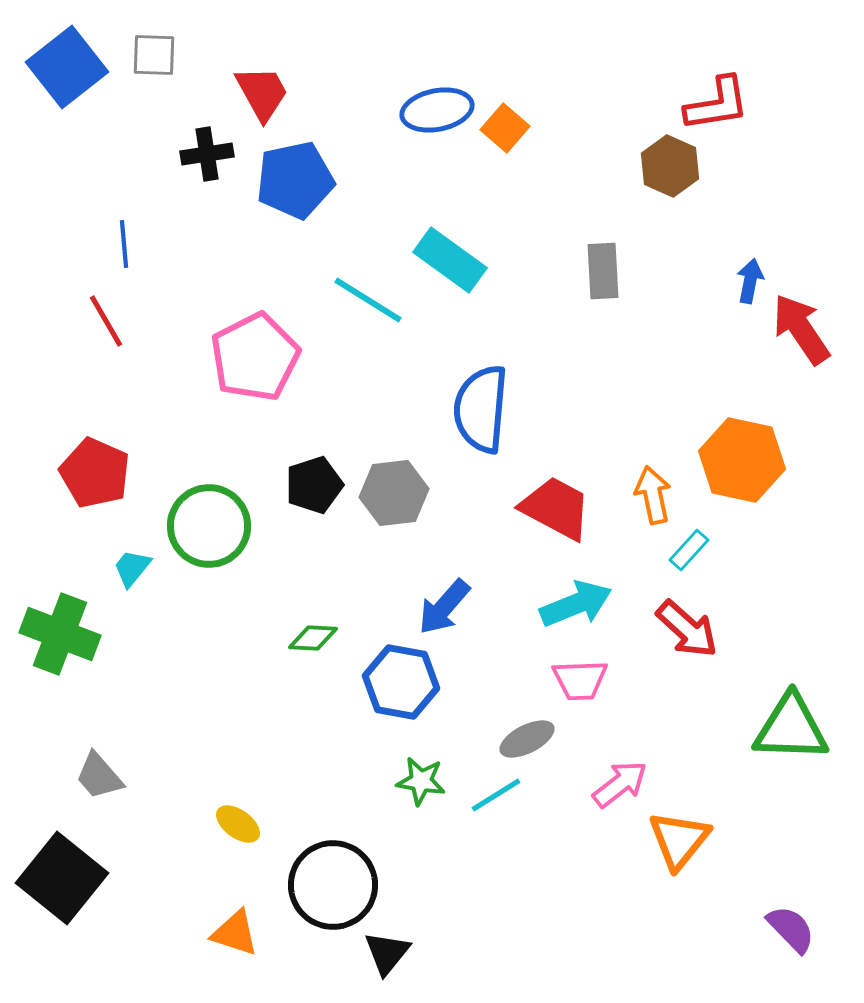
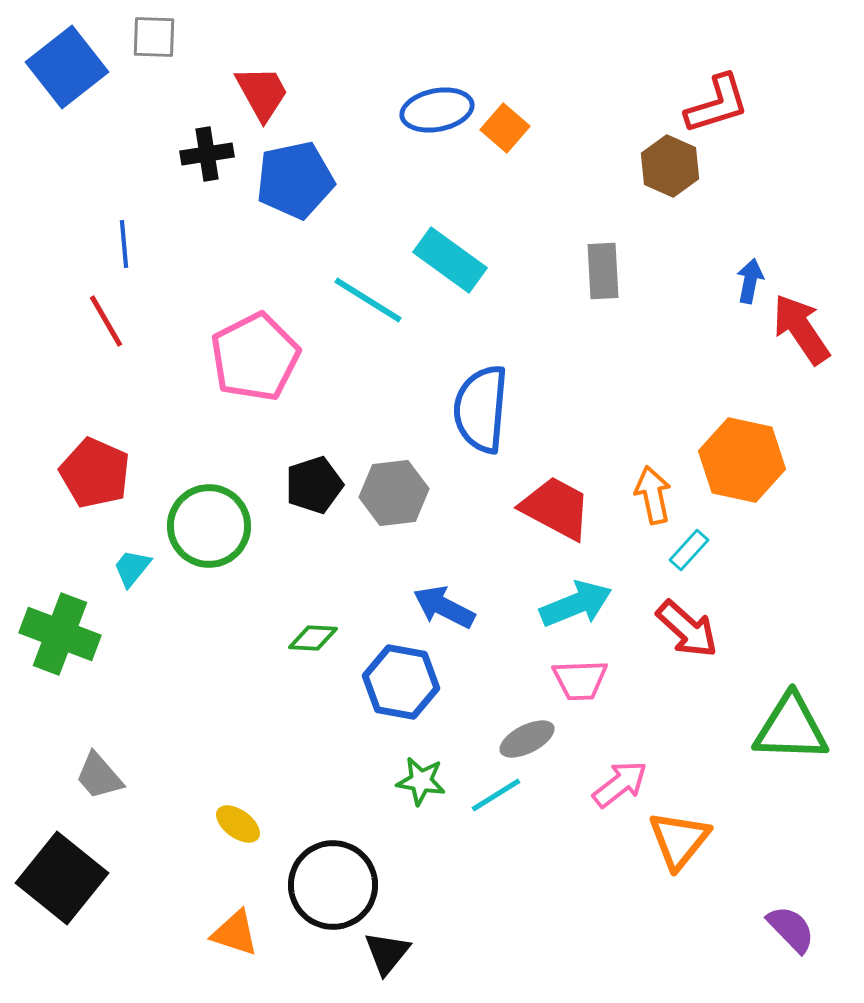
gray square at (154, 55): moved 18 px up
red L-shape at (717, 104): rotated 8 degrees counterclockwise
blue arrow at (444, 607): rotated 76 degrees clockwise
